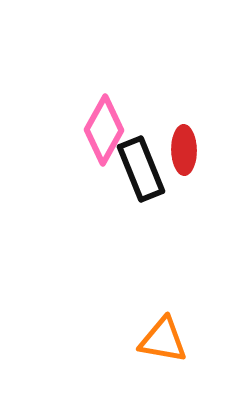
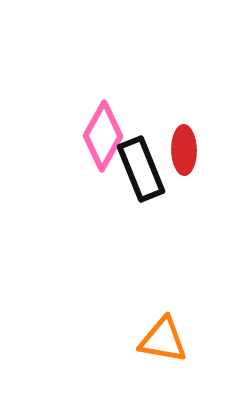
pink diamond: moved 1 px left, 6 px down
